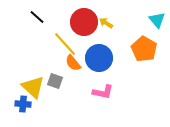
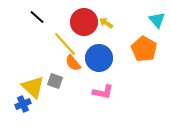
blue cross: rotated 28 degrees counterclockwise
